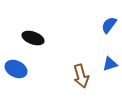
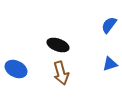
black ellipse: moved 25 px right, 7 px down
brown arrow: moved 20 px left, 3 px up
